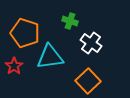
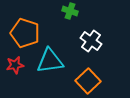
green cross: moved 10 px up
white cross: moved 2 px up
cyan triangle: moved 4 px down
red star: moved 1 px right, 1 px up; rotated 24 degrees clockwise
